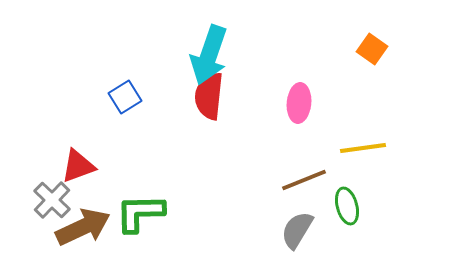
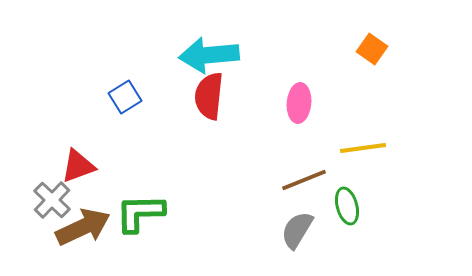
cyan arrow: rotated 66 degrees clockwise
